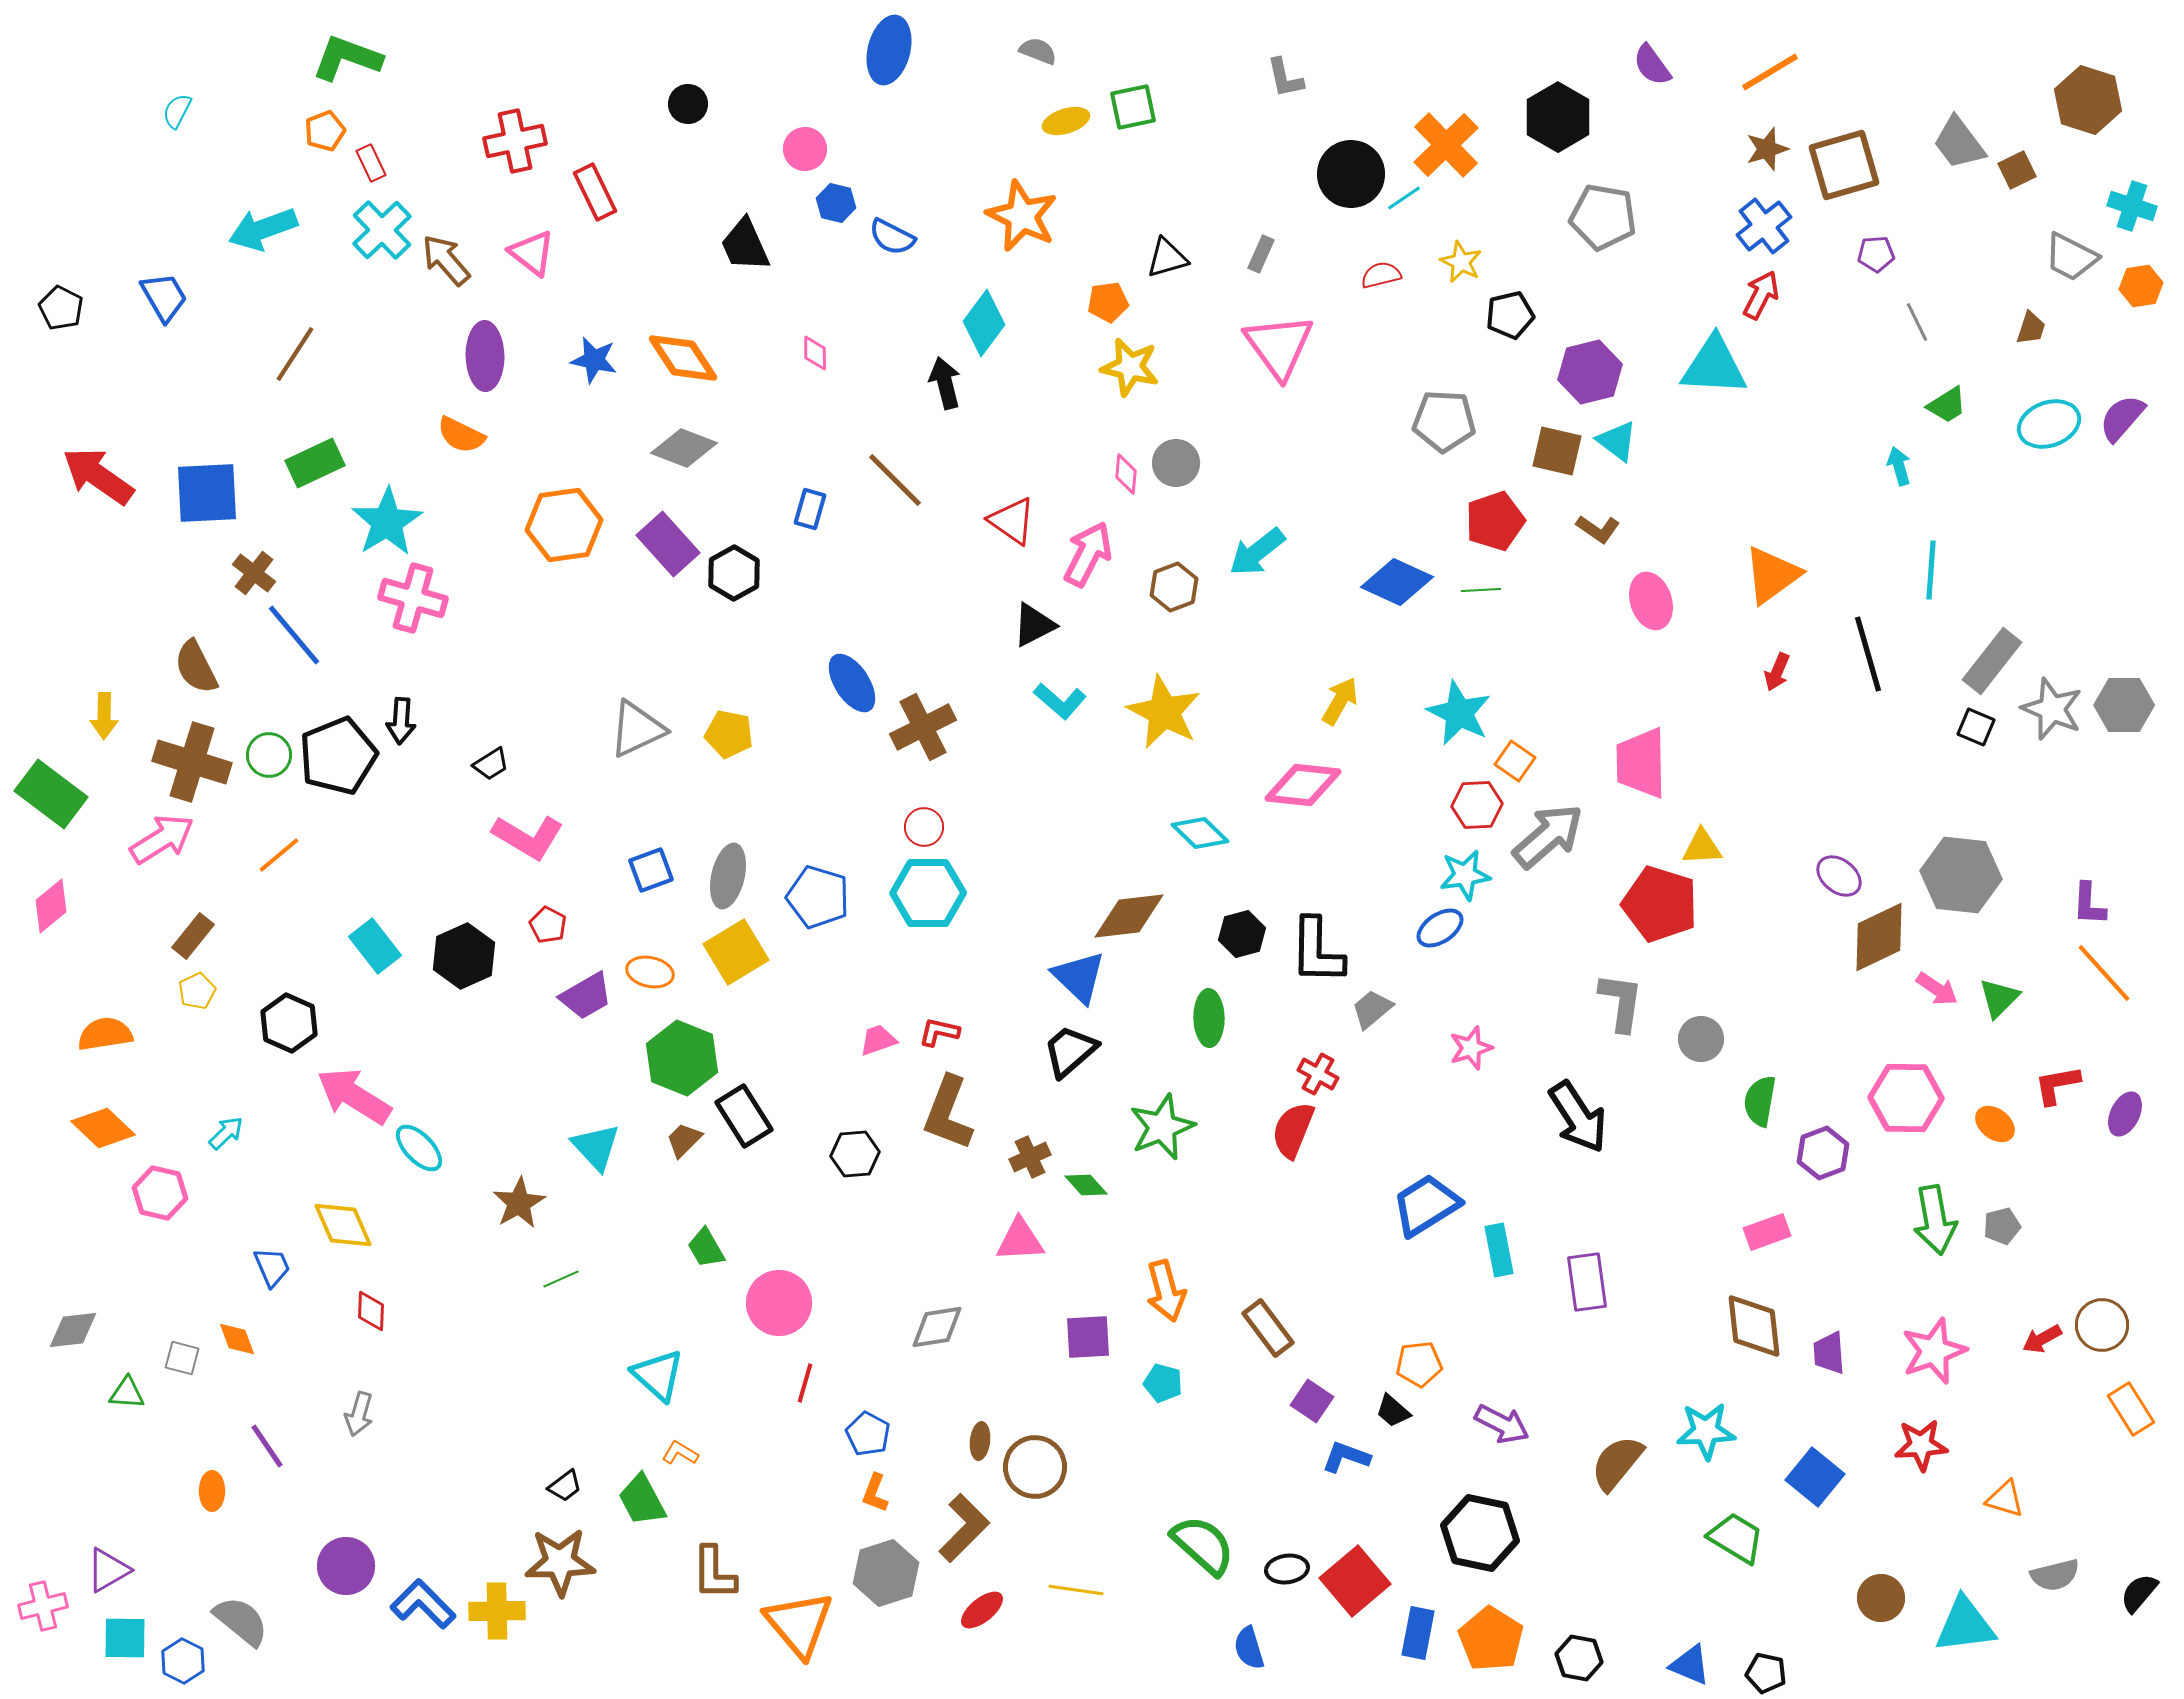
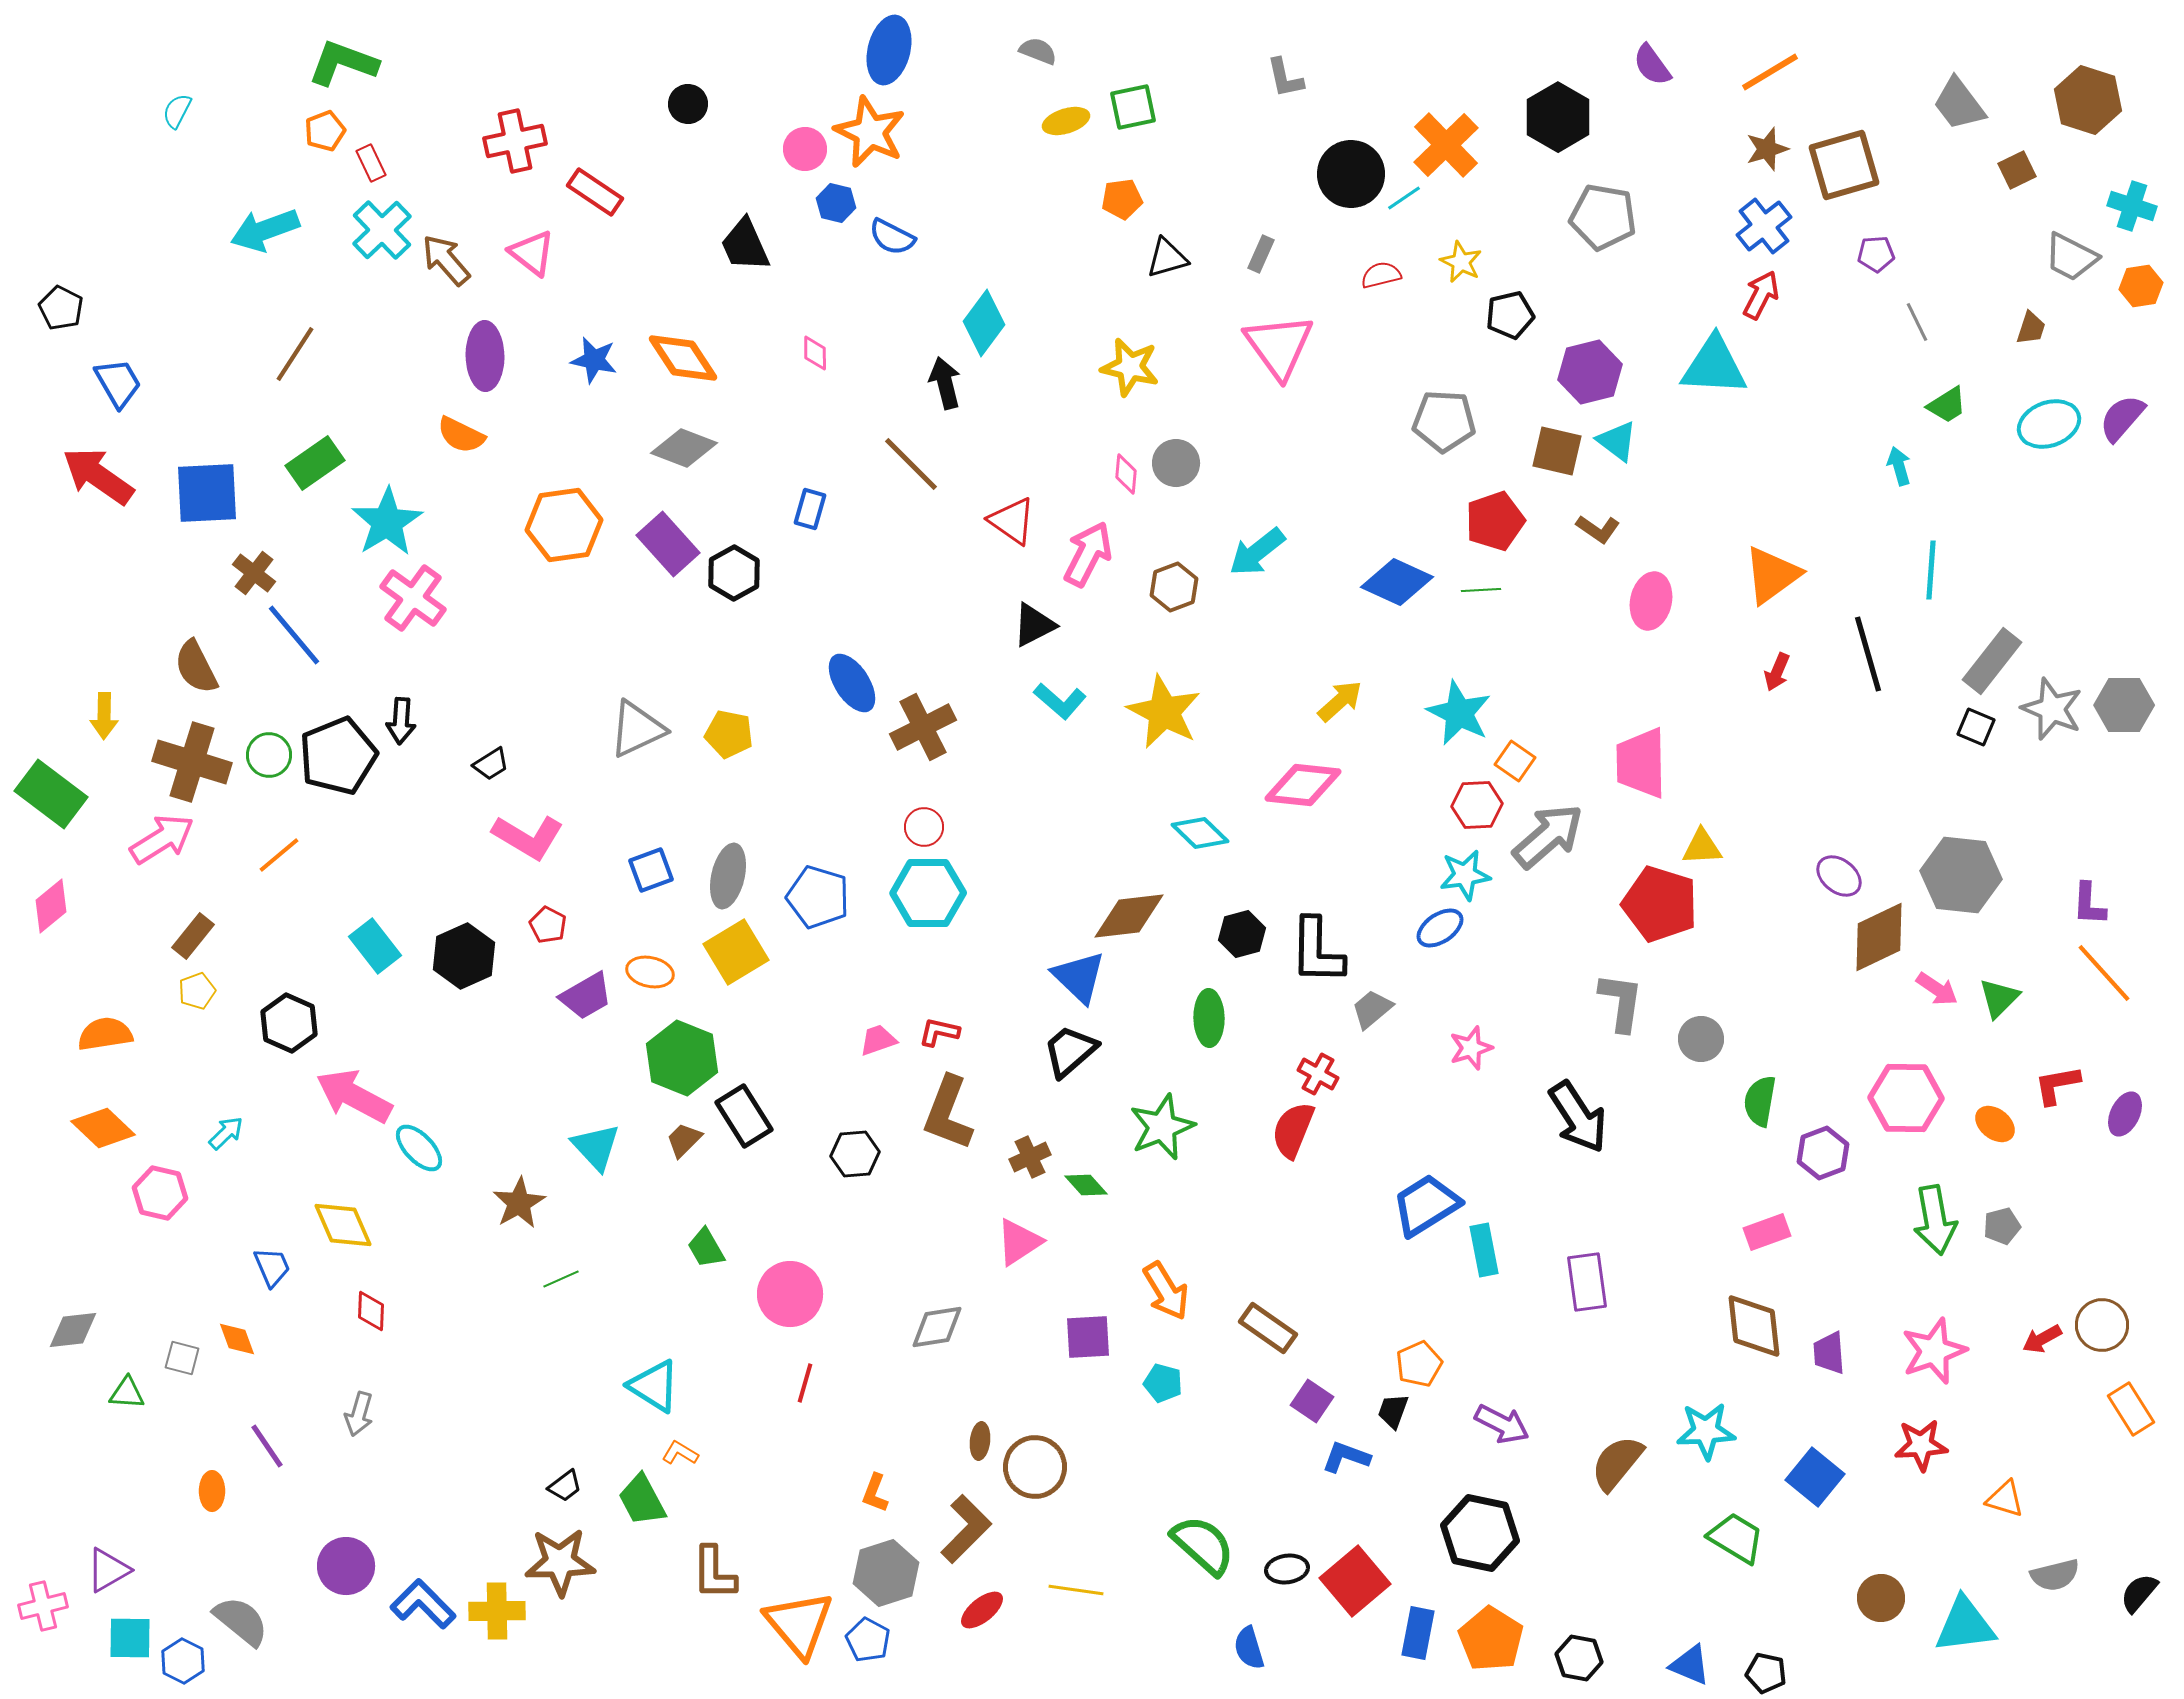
green L-shape at (347, 58): moved 4 px left, 5 px down
gray trapezoid at (1959, 143): moved 39 px up
red rectangle at (595, 192): rotated 30 degrees counterclockwise
orange star at (1022, 216): moved 152 px left, 84 px up
cyan arrow at (263, 229): moved 2 px right, 1 px down
blue trapezoid at (164, 297): moved 46 px left, 86 px down
orange pentagon at (1108, 302): moved 14 px right, 103 px up
green rectangle at (315, 463): rotated 10 degrees counterclockwise
brown line at (895, 480): moved 16 px right, 16 px up
pink cross at (413, 598): rotated 20 degrees clockwise
pink ellipse at (1651, 601): rotated 30 degrees clockwise
yellow arrow at (1340, 701): rotated 18 degrees clockwise
yellow pentagon at (197, 991): rotated 6 degrees clockwise
pink arrow at (354, 1096): rotated 4 degrees counterclockwise
pink triangle at (1020, 1240): moved 1 px left, 2 px down; rotated 30 degrees counterclockwise
cyan rectangle at (1499, 1250): moved 15 px left
orange arrow at (1166, 1291): rotated 16 degrees counterclockwise
pink circle at (779, 1303): moved 11 px right, 9 px up
brown rectangle at (1268, 1328): rotated 18 degrees counterclockwise
orange pentagon at (1419, 1364): rotated 18 degrees counterclockwise
cyan triangle at (658, 1375): moved 4 px left, 11 px down; rotated 10 degrees counterclockwise
black trapezoid at (1393, 1411): rotated 69 degrees clockwise
blue pentagon at (868, 1434): moved 206 px down
brown L-shape at (964, 1528): moved 2 px right, 1 px down
cyan square at (125, 1638): moved 5 px right
